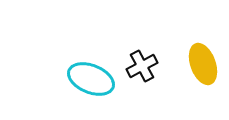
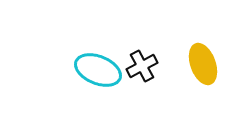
cyan ellipse: moved 7 px right, 9 px up
